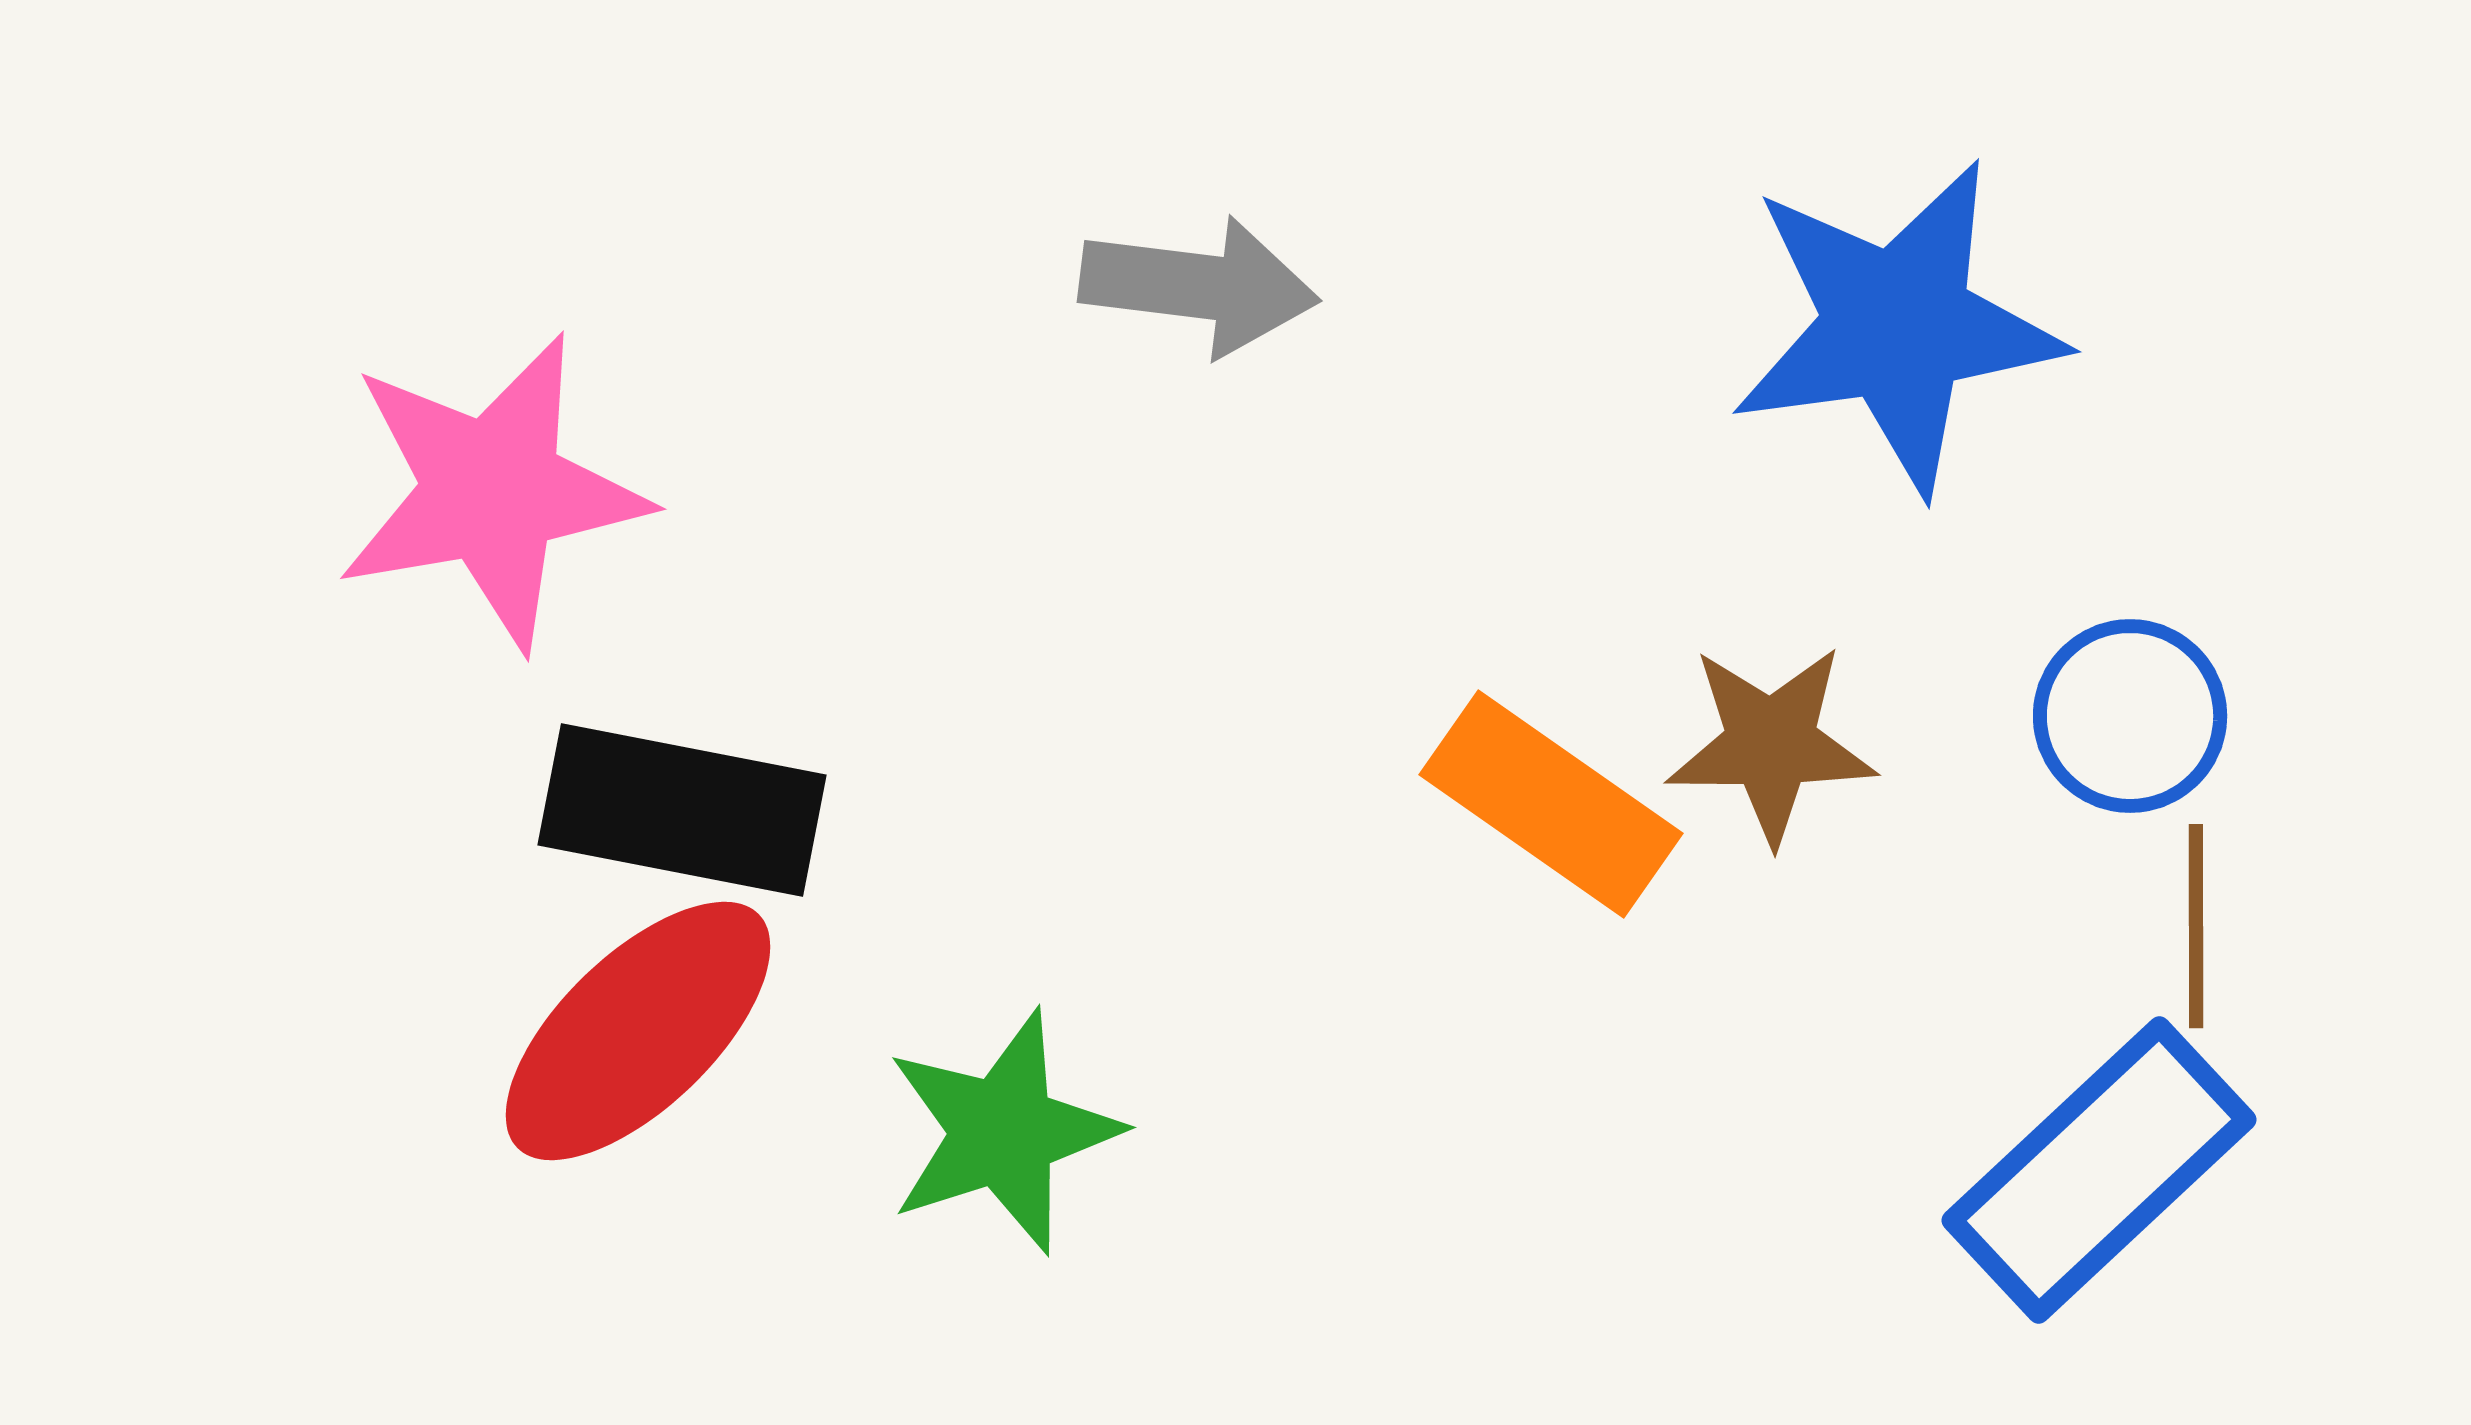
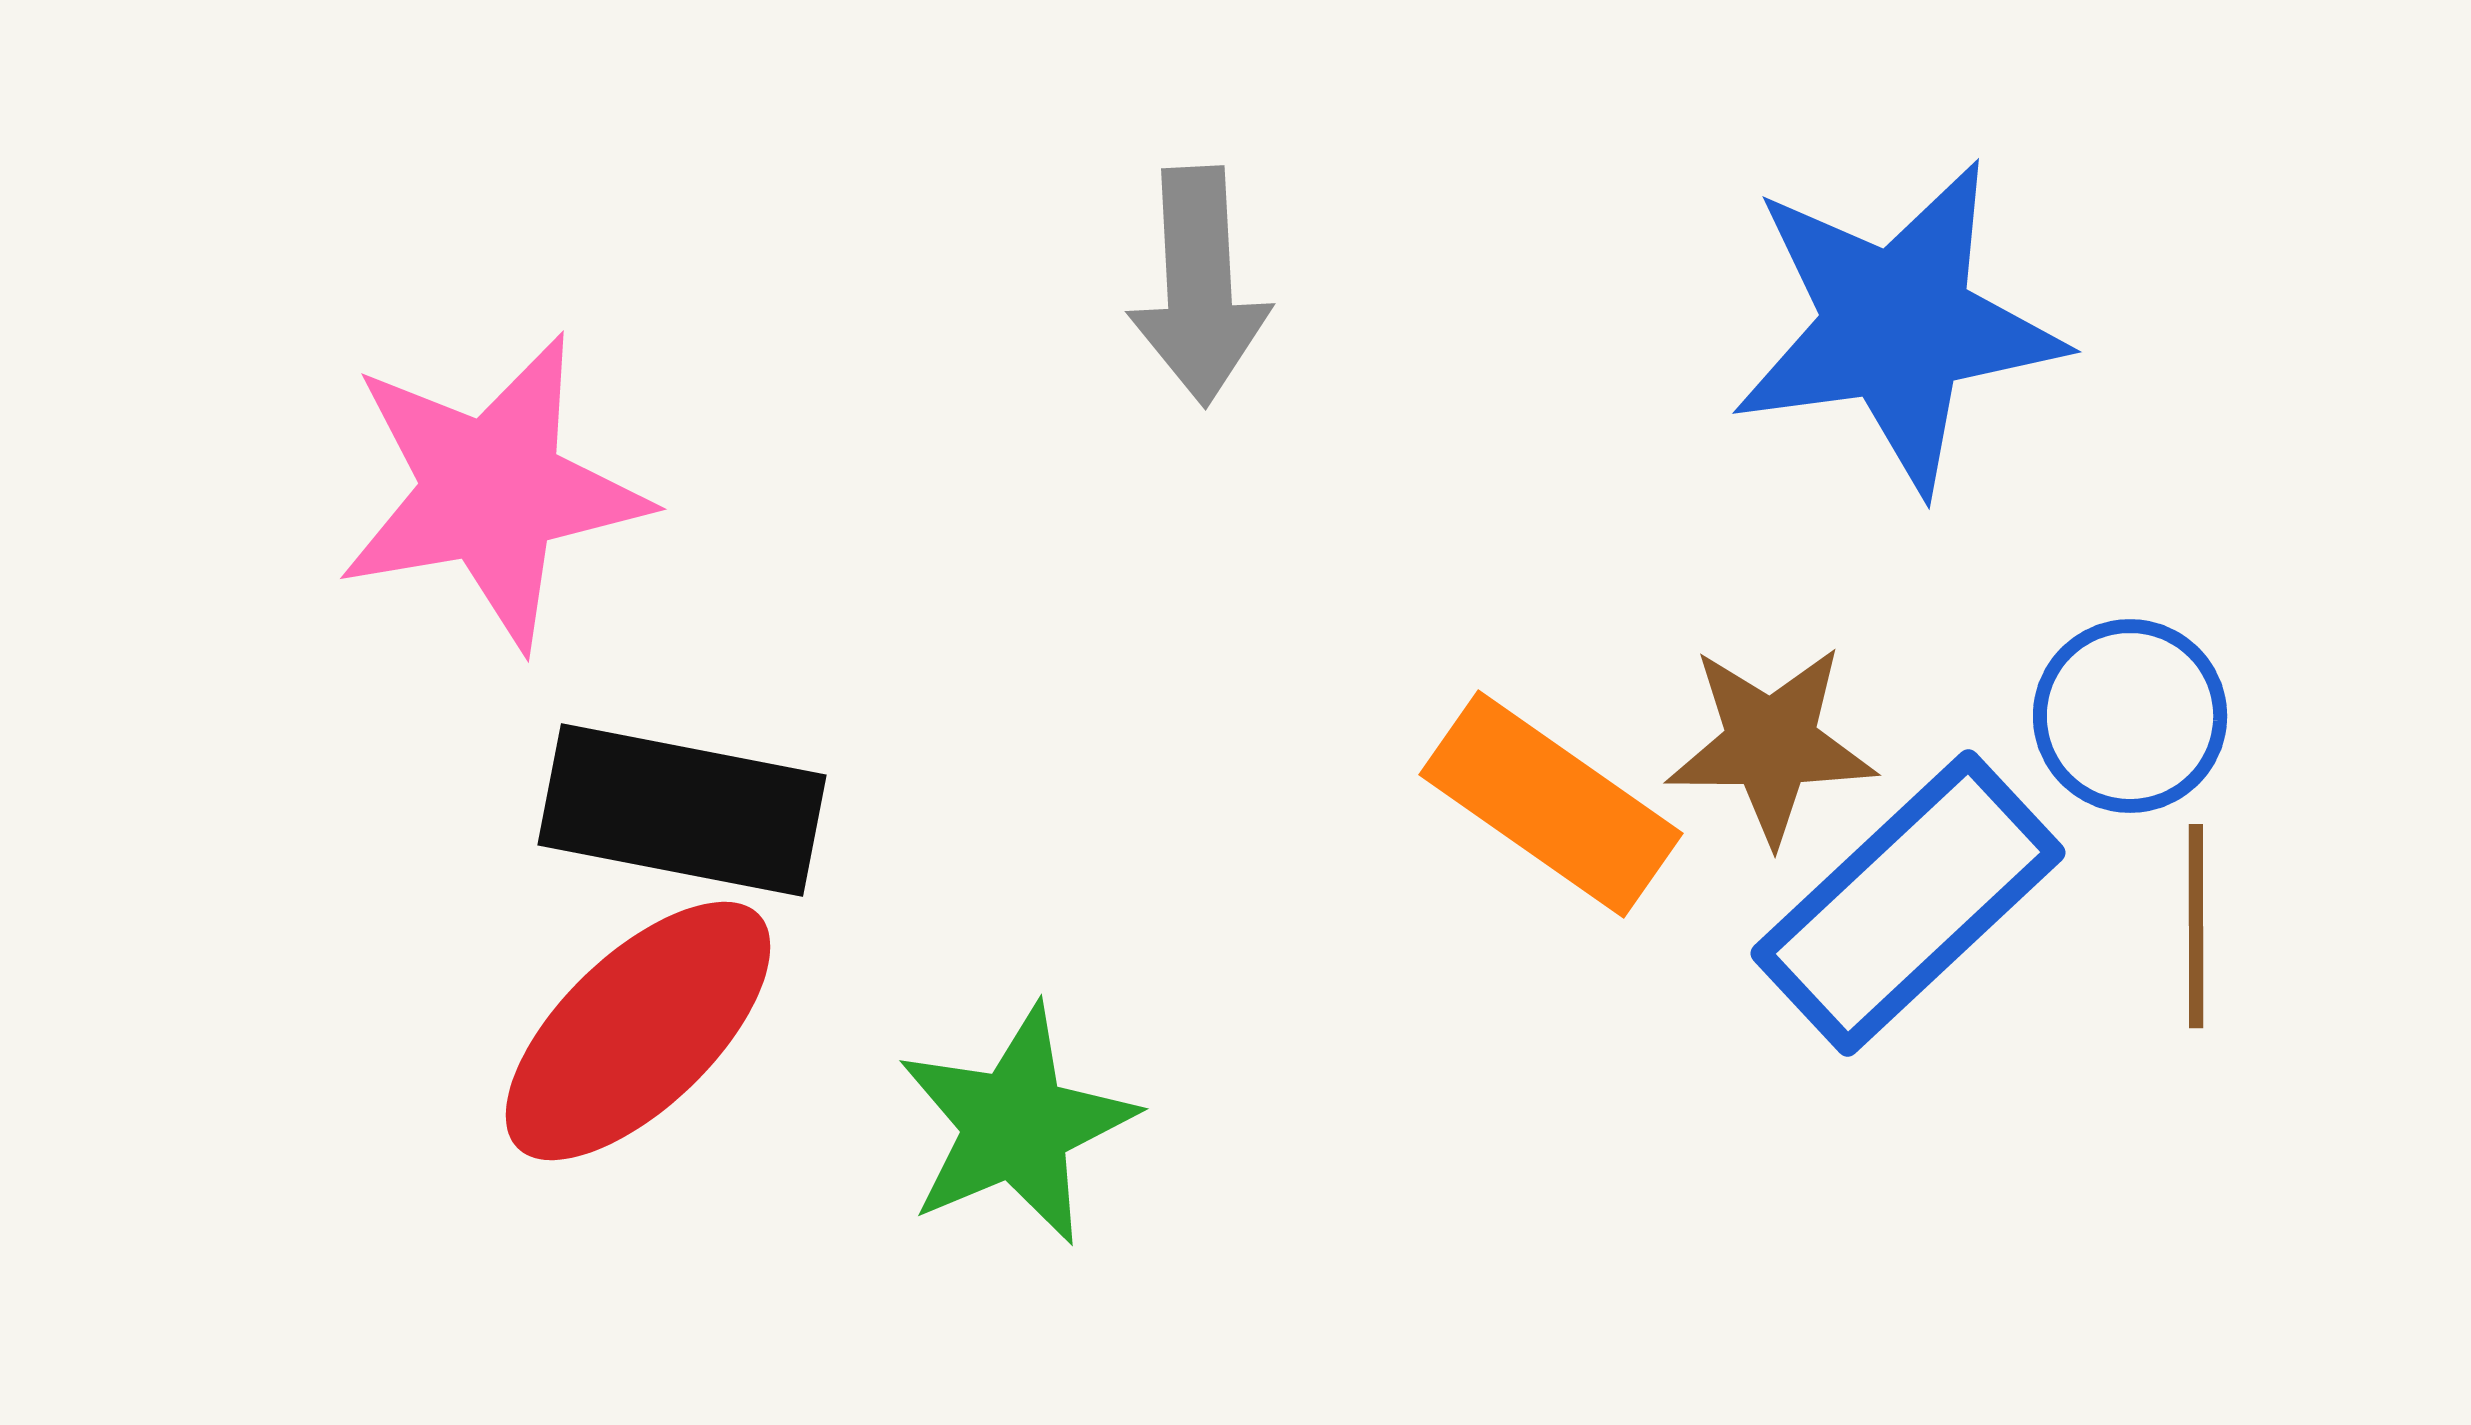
gray arrow: rotated 80 degrees clockwise
green star: moved 13 px right, 7 px up; rotated 5 degrees counterclockwise
blue rectangle: moved 191 px left, 267 px up
